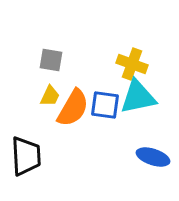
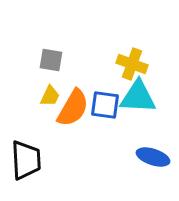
cyan triangle: rotated 15 degrees clockwise
black trapezoid: moved 4 px down
